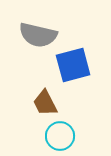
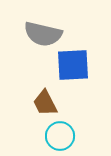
gray semicircle: moved 5 px right, 1 px up
blue square: rotated 12 degrees clockwise
